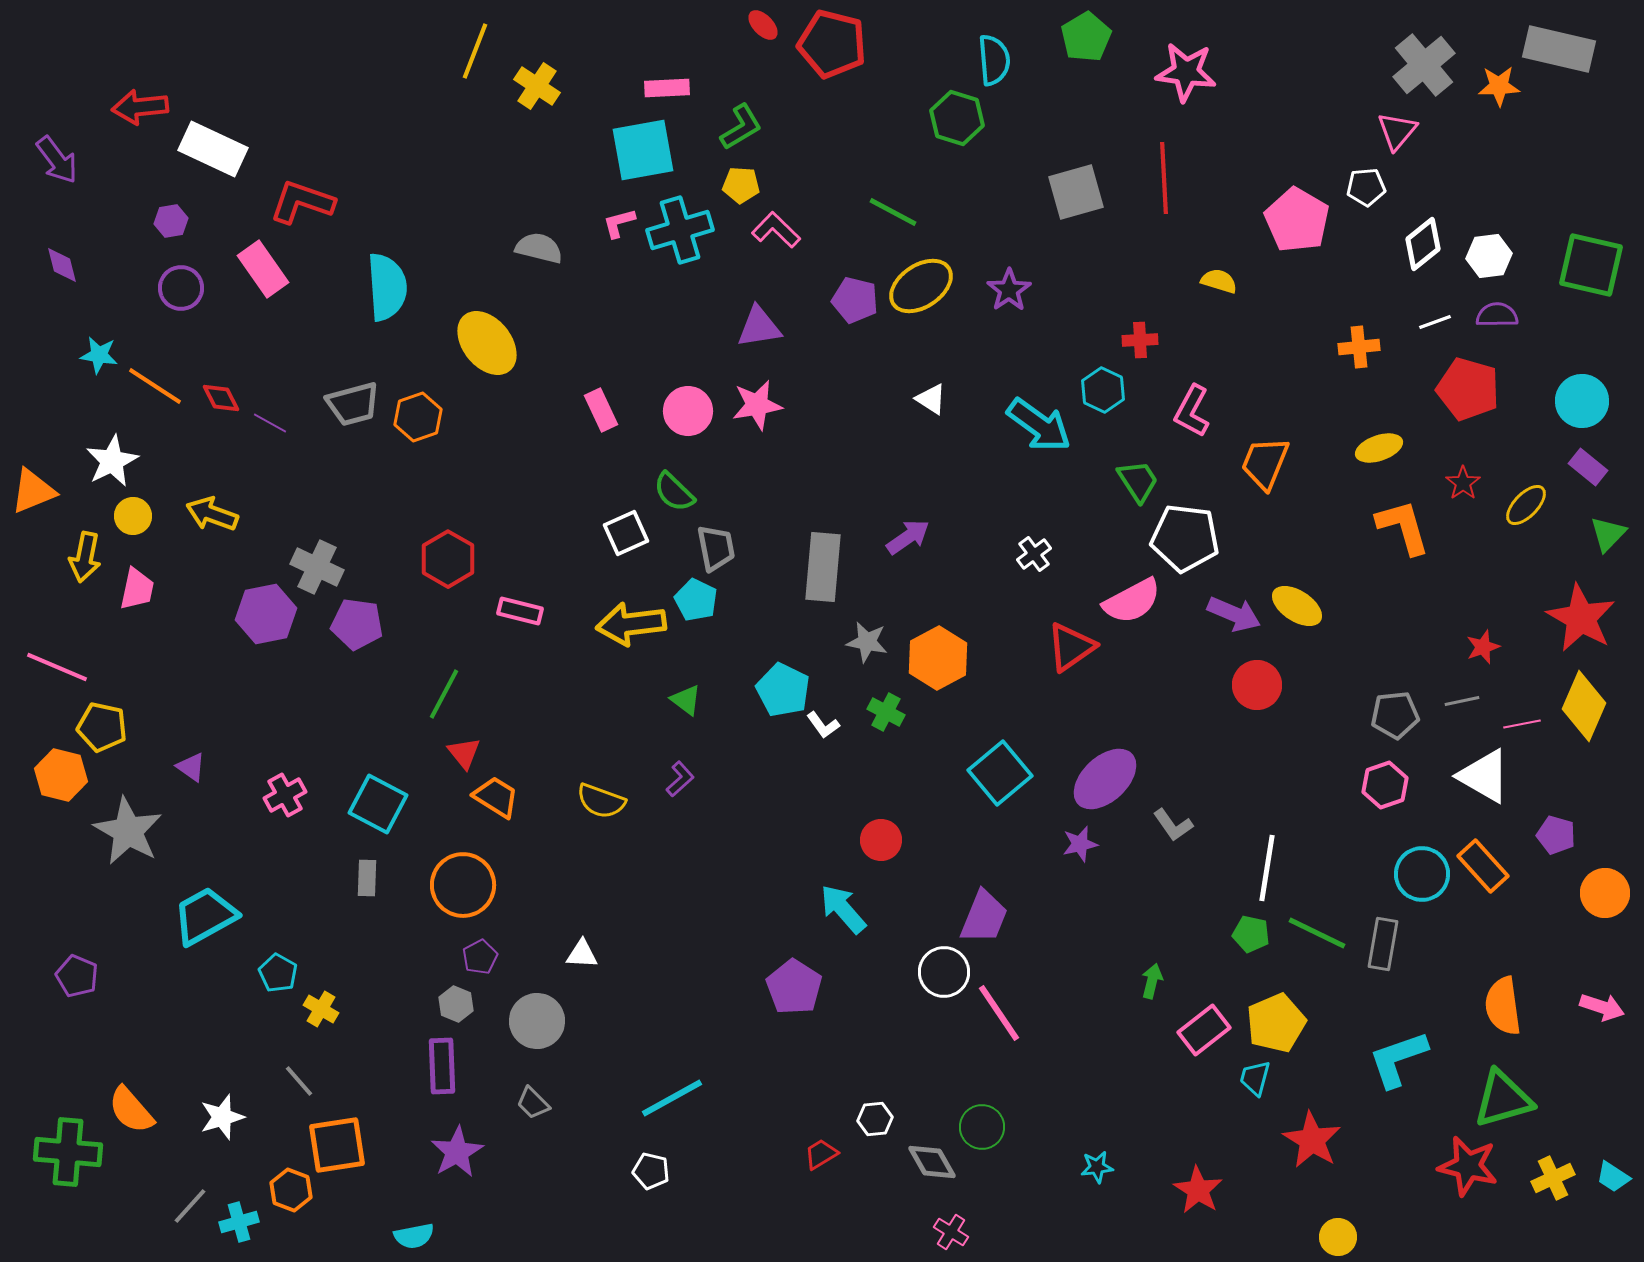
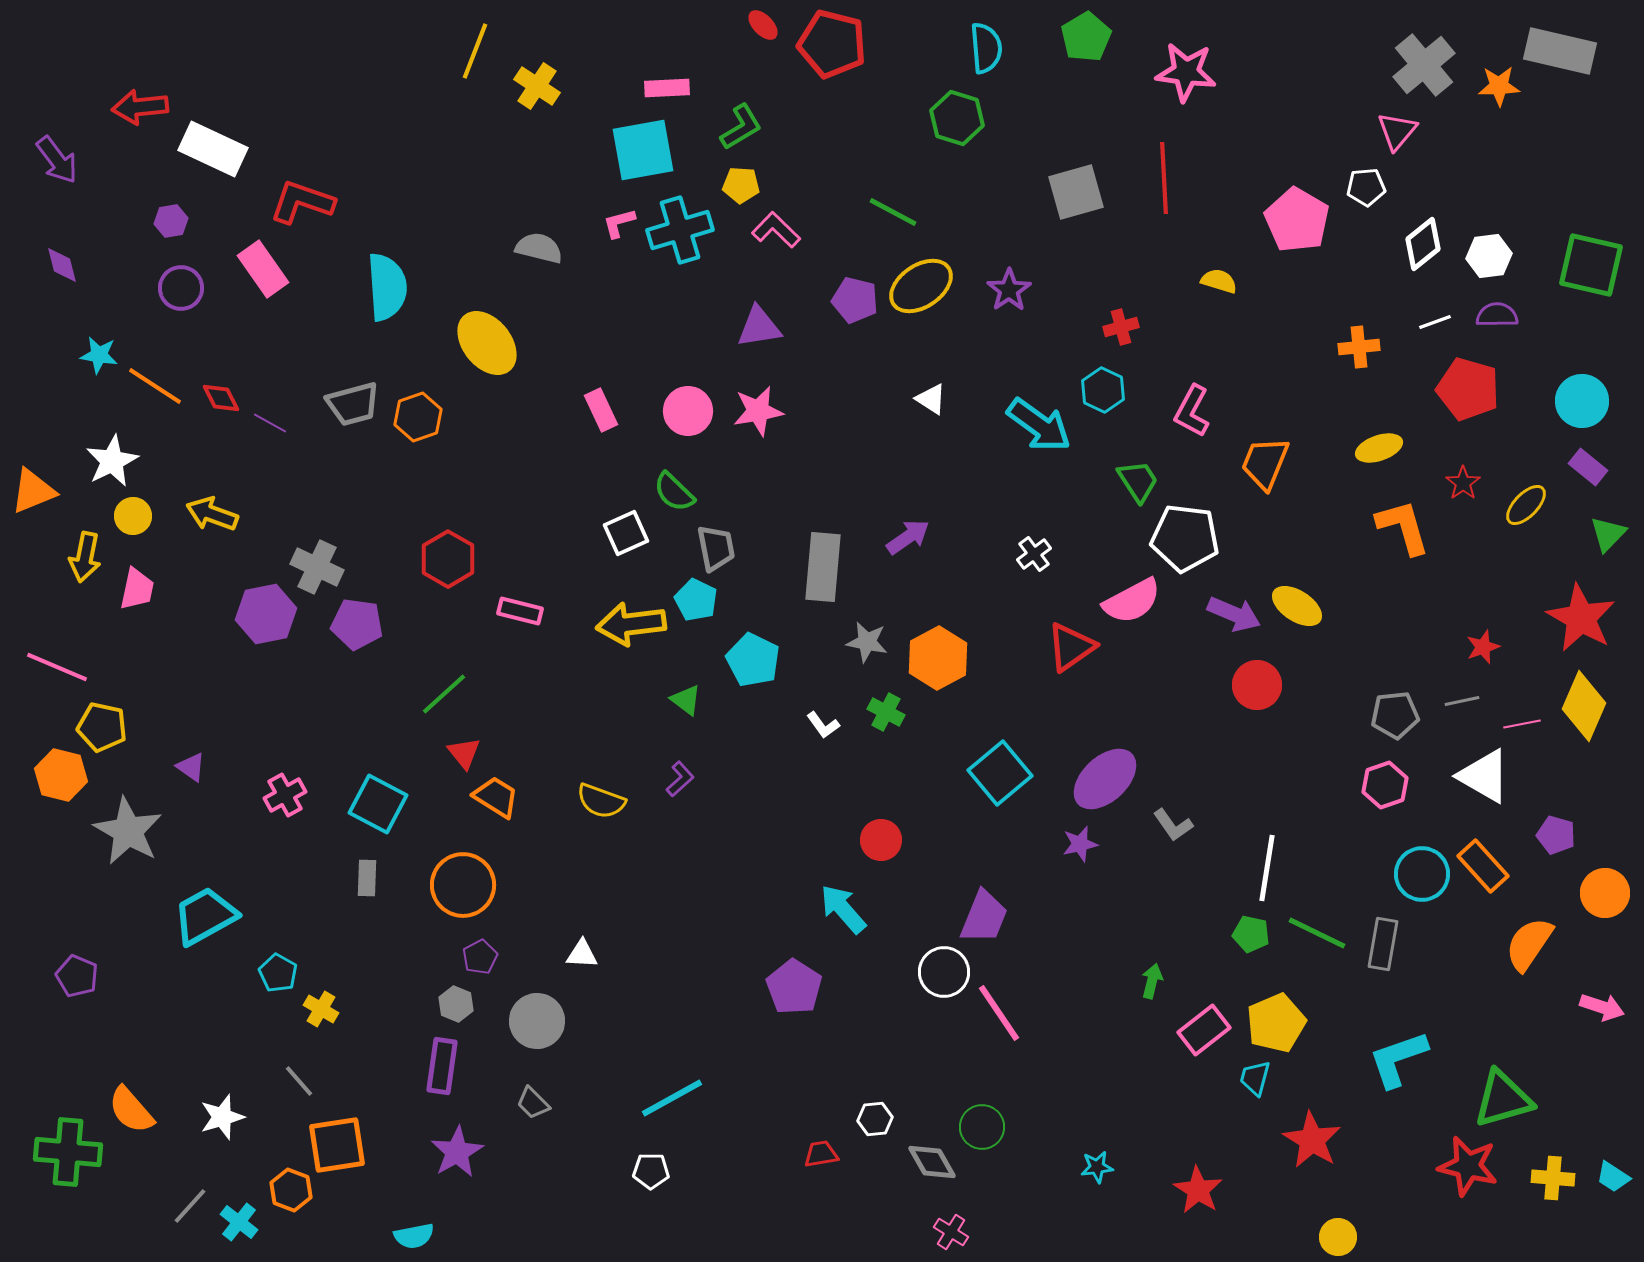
gray rectangle at (1559, 49): moved 1 px right, 2 px down
cyan semicircle at (994, 60): moved 8 px left, 12 px up
red cross at (1140, 340): moved 19 px left, 13 px up; rotated 12 degrees counterclockwise
pink star at (757, 405): moved 1 px right, 6 px down
cyan pentagon at (783, 690): moved 30 px left, 30 px up
green line at (444, 694): rotated 20 degrees clockwise
orange semicircle at (1503, 1006): moved 26 px right, 62 px up; rotated 42 degrees clockwise
purple rectangle at (442, 1066): rotated 10 degrees clockwise
red trapezoid at (821, 1154): rotated 21 degrees clockwise
white pentagon at (651, 1171): rotated 12 degrees counterclockwise
yellow cross at (1553, 1178): rotated 30 degrees clockwise
cyan cross at (239, 1222): rotated 36 degrees counterclockwise
